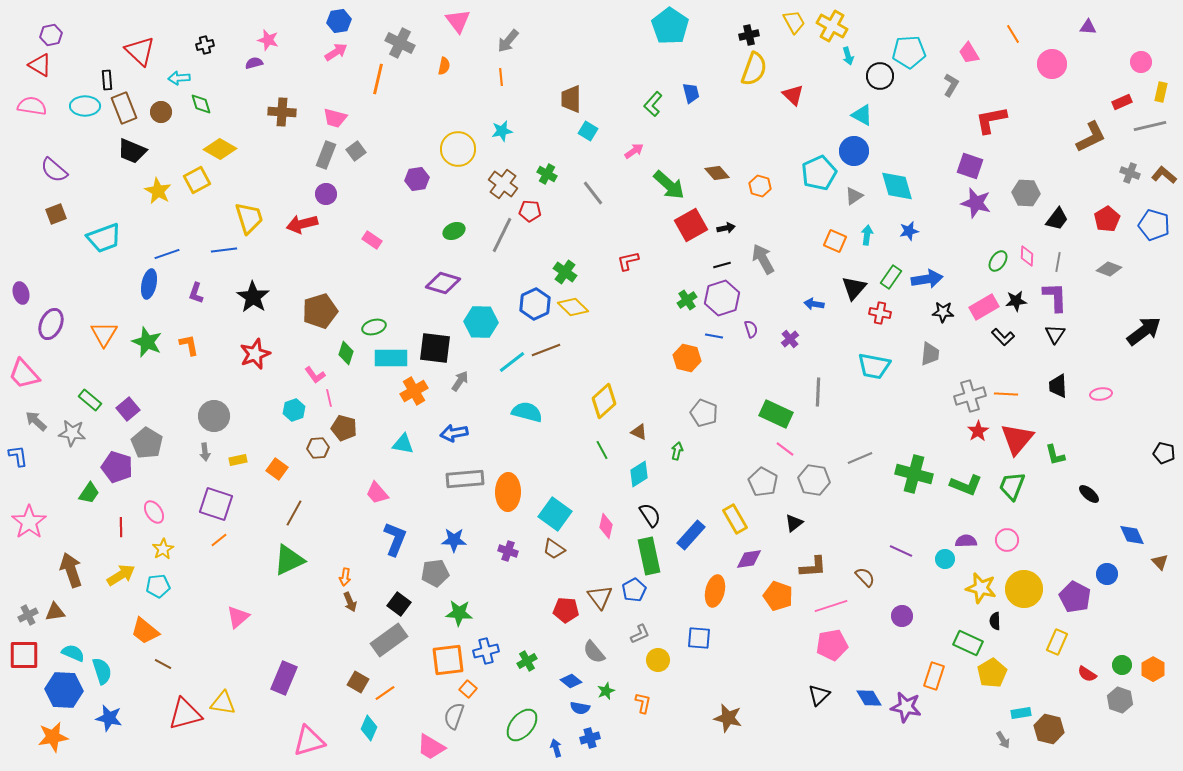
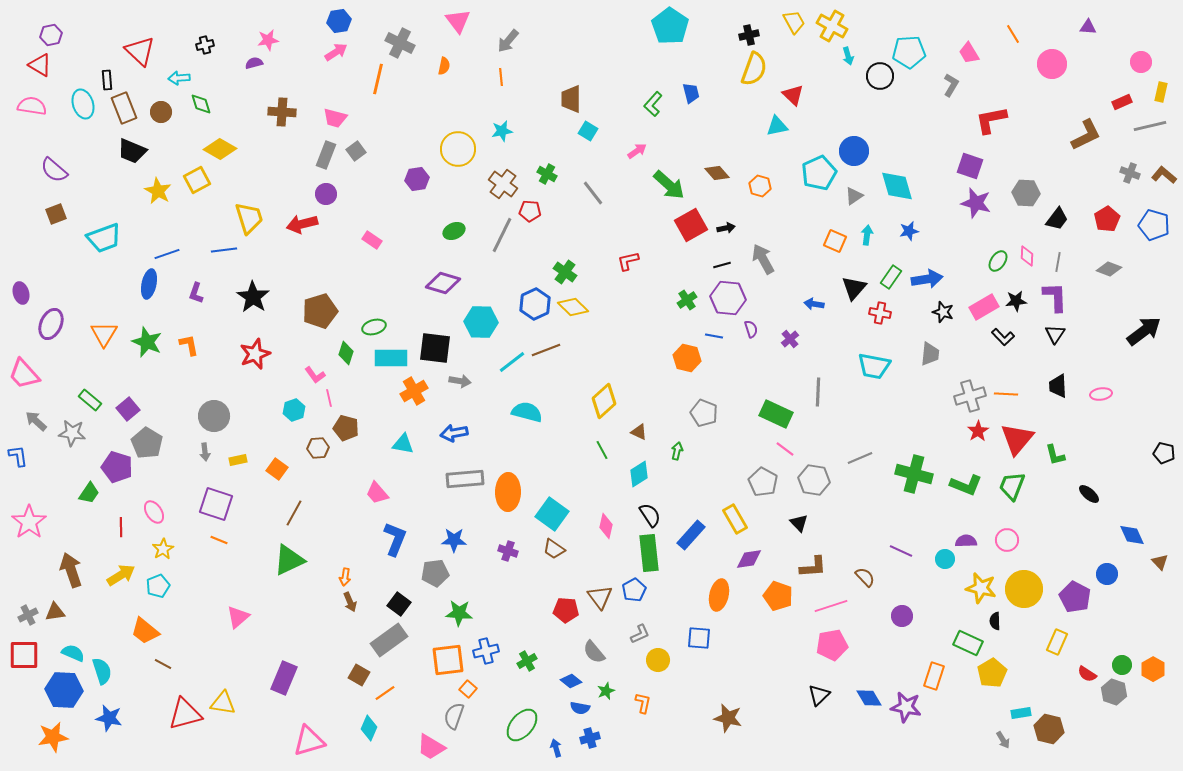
pink star at (268, 40): rotated 25 degrees counterclockwise
cyan ellipse at (85, 106): moved 2 px left, 2 px up; rotated 72 degrees clockwise
cyan triangle at (862, 115): moved 85 px left, 11 px down; rotated 40 degrees counterclockwise
brown L-shape at (1091, 137): moved 5 px left, 2 px up
pink arrow at (634, 151): moved 3 px right
purple hexagon at (722, 298): moved 6 px right; rotated 24 degrees clockwise
black star at (943, 312): rotated 15 degrees clockwise
gray arrow at (460, 381): rotated 65 degrees clockwise
brown pentagon at (344, 428): moved 2 px right
cyan square at (555, 514): moved 3 px left
black triangle at (794, 523): moved 5 px right; rotated 36 degrees counterclockwise
orange line at (219, 540): rotated 60 degrees clockwise
green rectangle at (649, 556): moved 3 px up; rotated 6 degrees clockwise
cyan pentagon at (158, 586): rotated 15 degrees counterclockwise
orange ellipse at (715, 591): moved 4 px right, 4 px down
brown square at (358, 682): moved 1 px right, 7 px up
gray hexagon at (1120, 700): moved 6 px left, 8 px up
